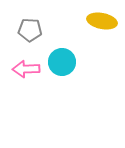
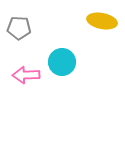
gray pentagon: moved 11 px left, 2 px up
pink arrow: moved 6 px down
